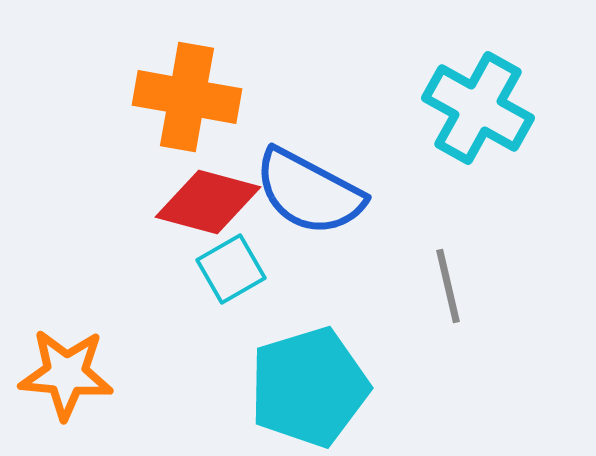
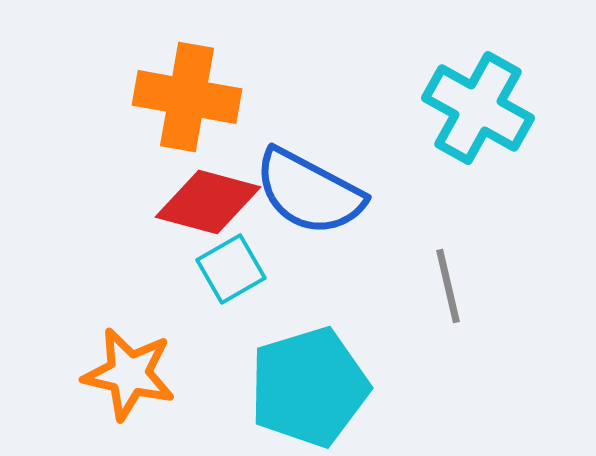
orange star: moved 63 px right; rotated 8 degrees clockwise
